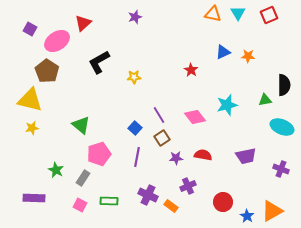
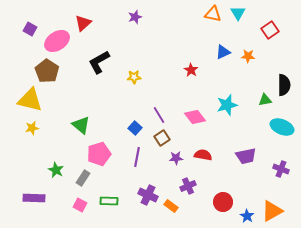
red square at (269, 15): moved 1 px right, 15 px down; rotated 12 degrees counterclockwise
